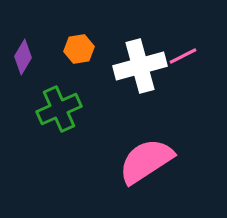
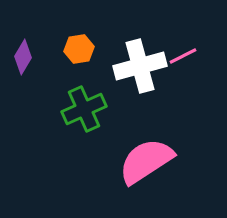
green cross: moved 25 px right
